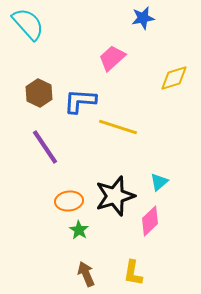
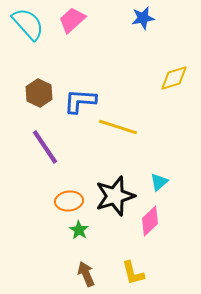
pink trapezoid: moved 40 px left, 38 px up
yellow L-shape: rotated 24 degrees counterclockwise
